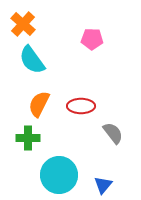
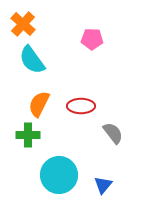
green cross: moved 3 px up
